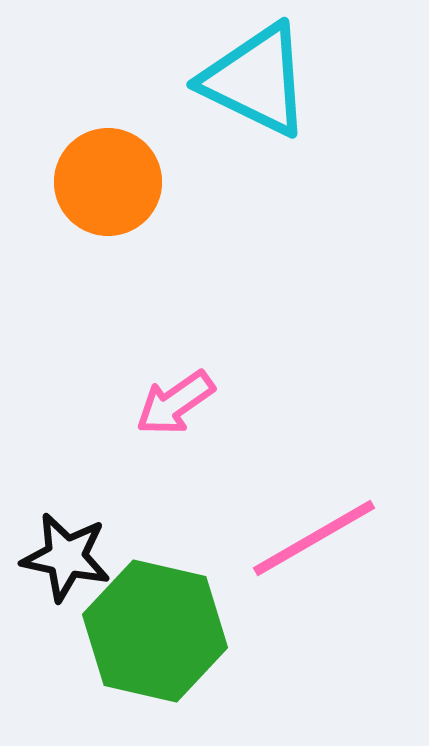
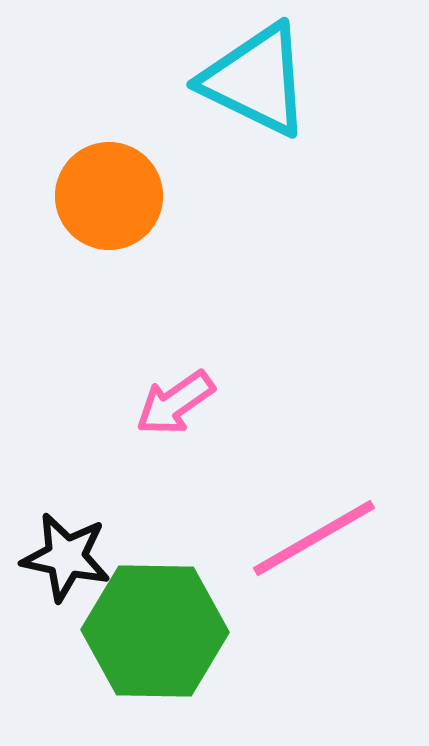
orange circle: moved 1 px right, 14 px down
green hexagon: rotated 12 degrees counterclockwise
